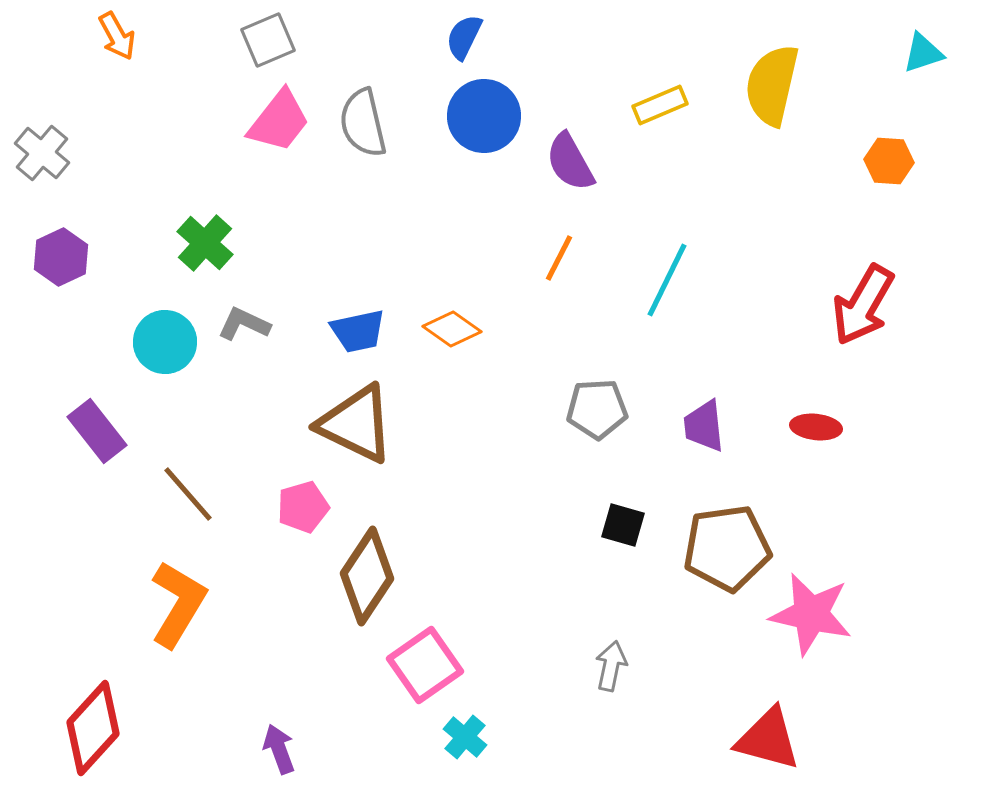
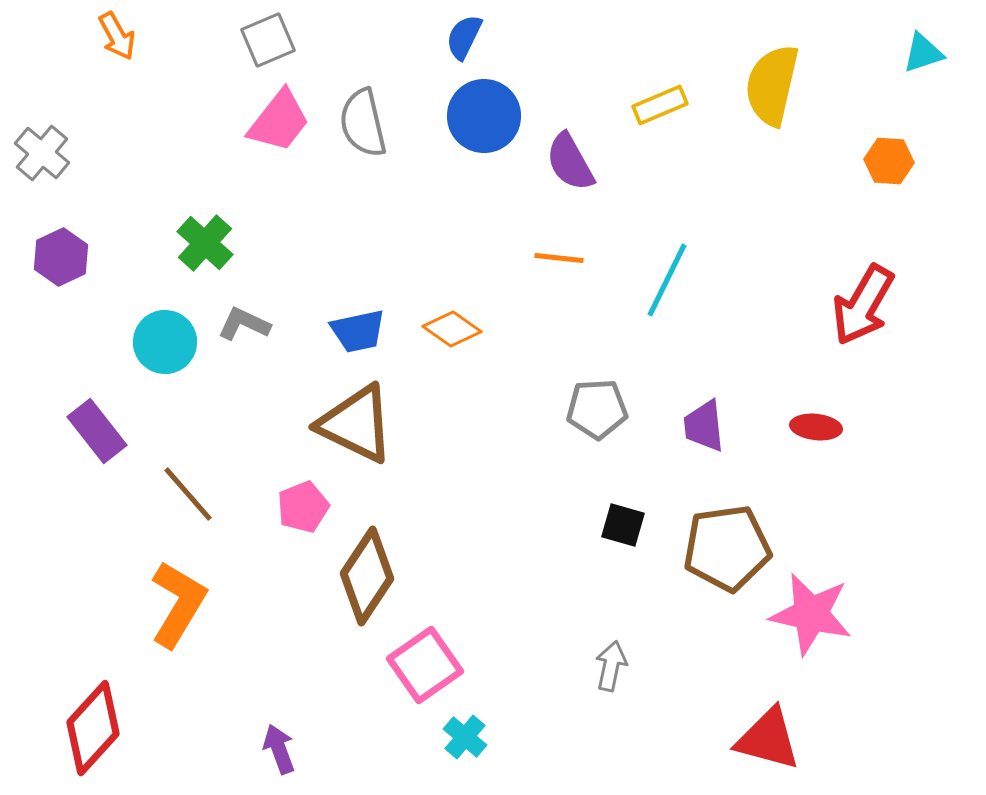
orange line: rotated 69 degrees clockwise
pink pentagon: rotated 6 degrees counterclockwise
